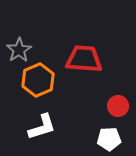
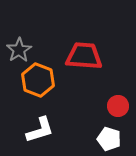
red trapezoid: moved 3 px up
orange hexagon: rotated 16 degrees counterclockwise
white L-shape: moved 2 px left, 3 px down
white pentagon: rotated 20 degrees clockwise
